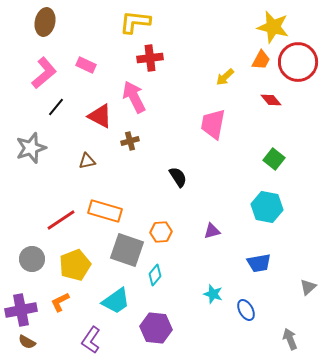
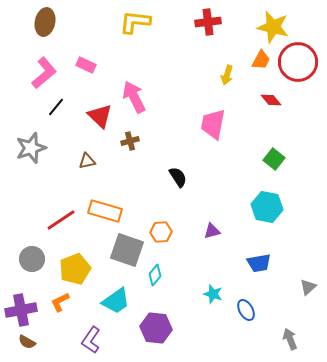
red cross: moved 58 px right, 36 px up
yellow arrow: moved 2 px right, 2 px up; rotated 30 degrees counterclockwise
red triangle: rotated 16 degrees clockwise
yellow pentagon: moved 4 px down
